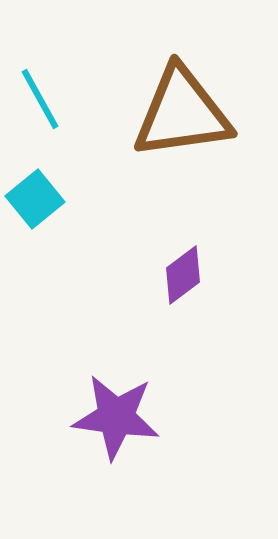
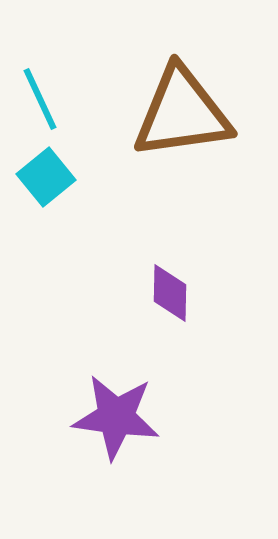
cyan line: rotated 4 degrees clockwise
cyan square: moved 11 px right, 22 px up
purple diamond: moved 13 px left, 18 px down; rotated 52 degrees counterclockwise
